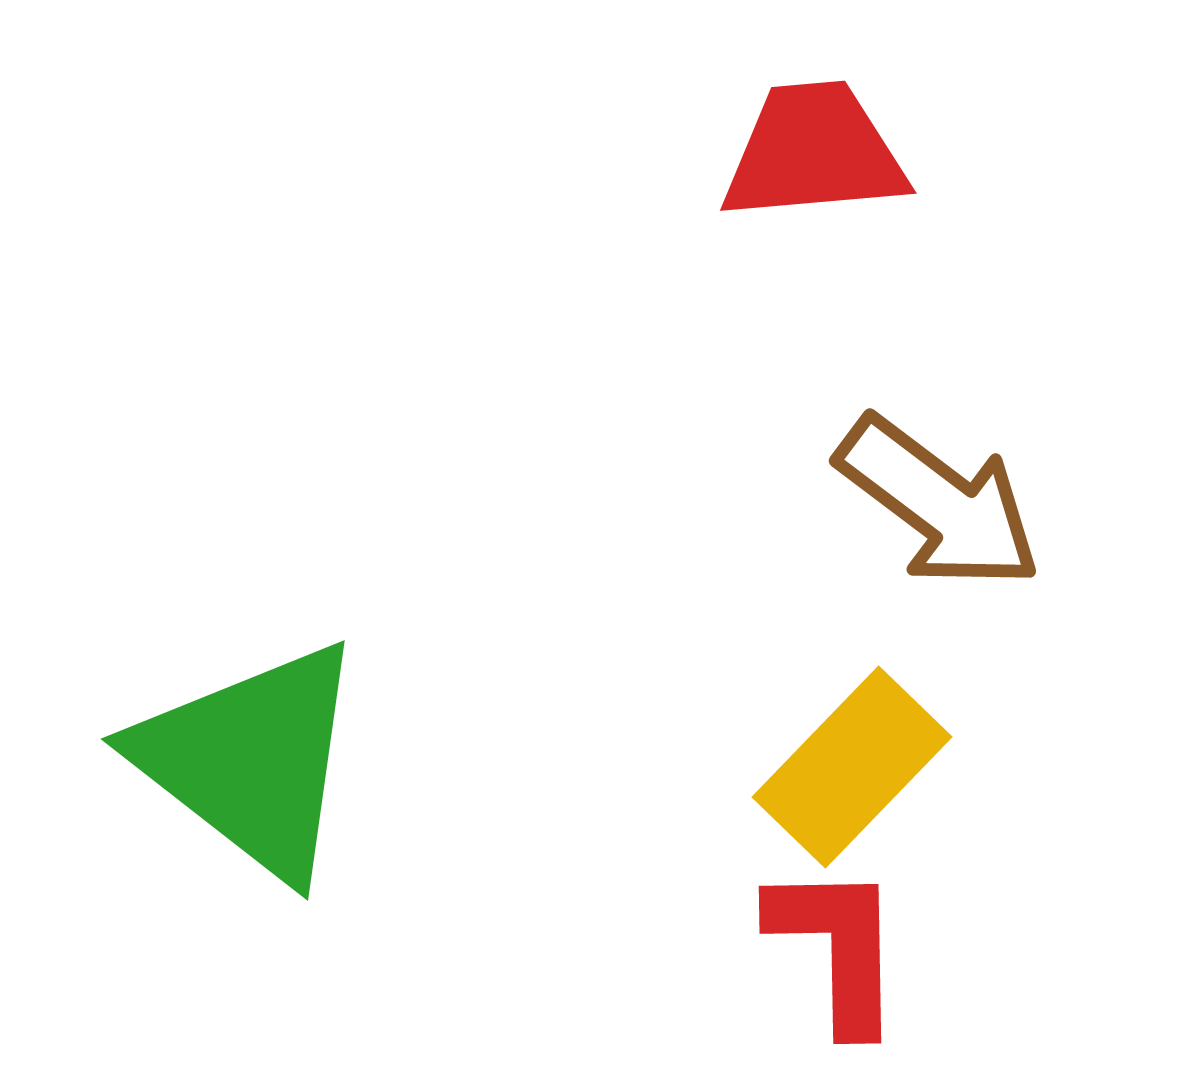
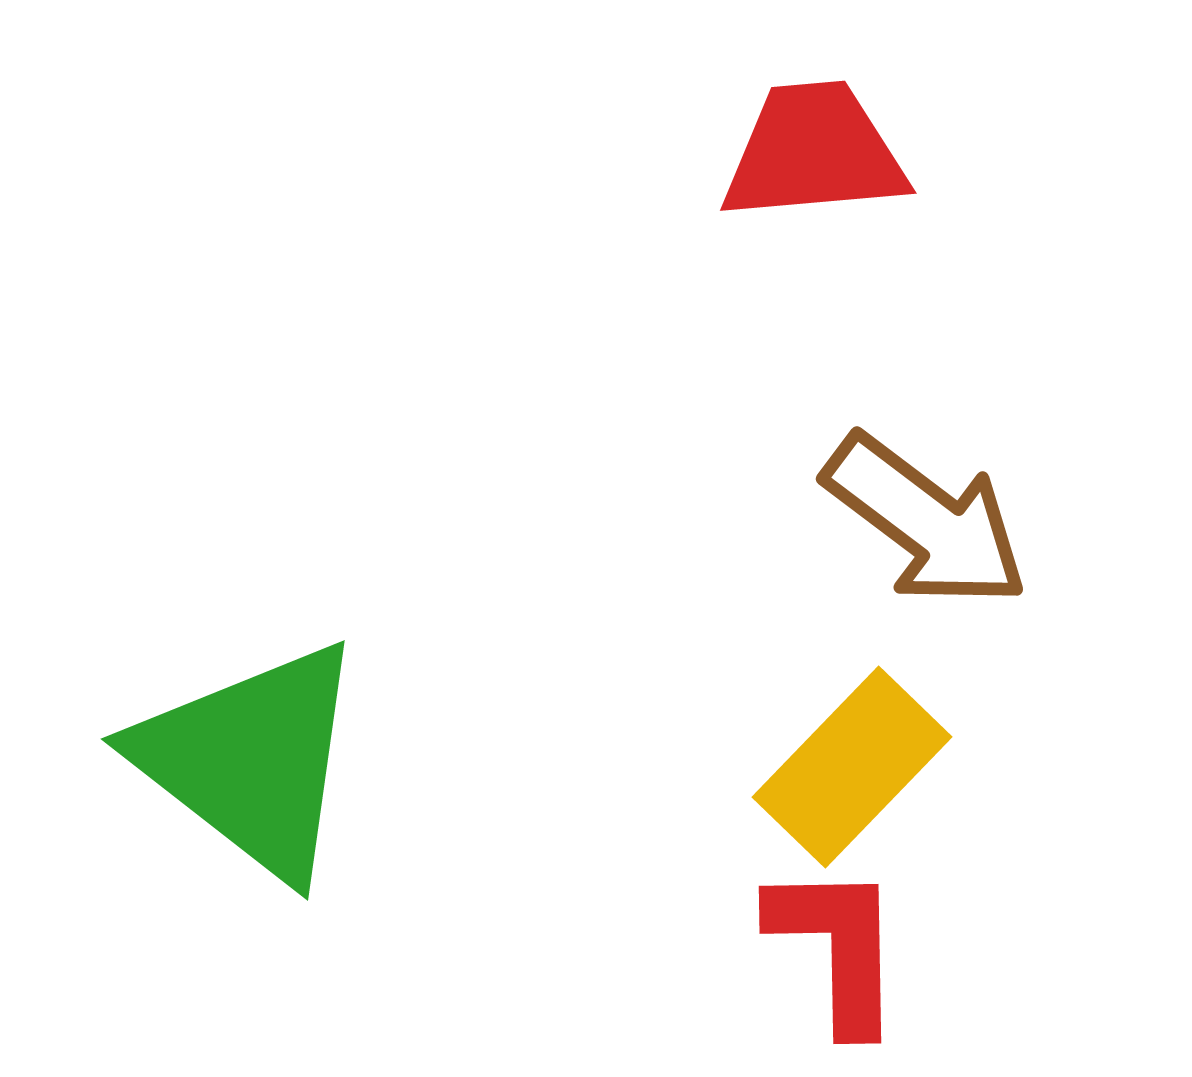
brown arrow: moved 13 px left, 18 px down
